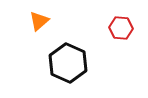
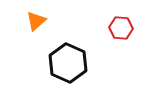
orange triangle: moved 3 px left
